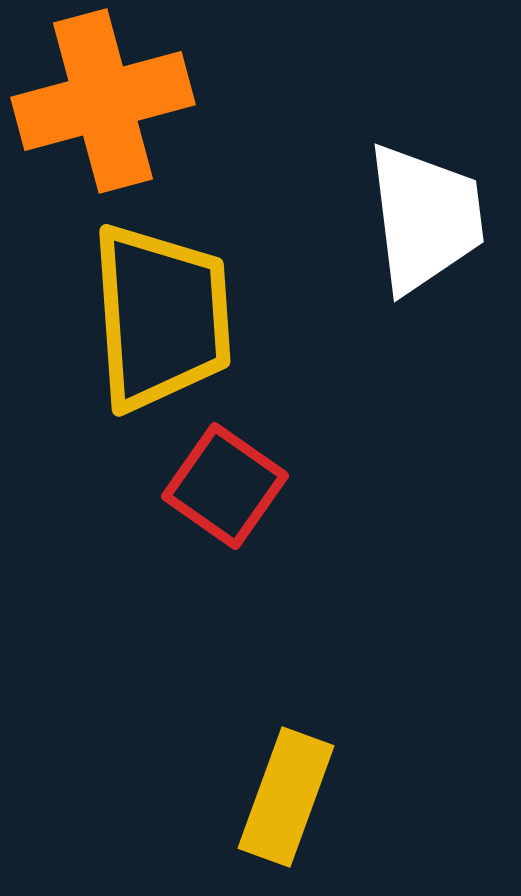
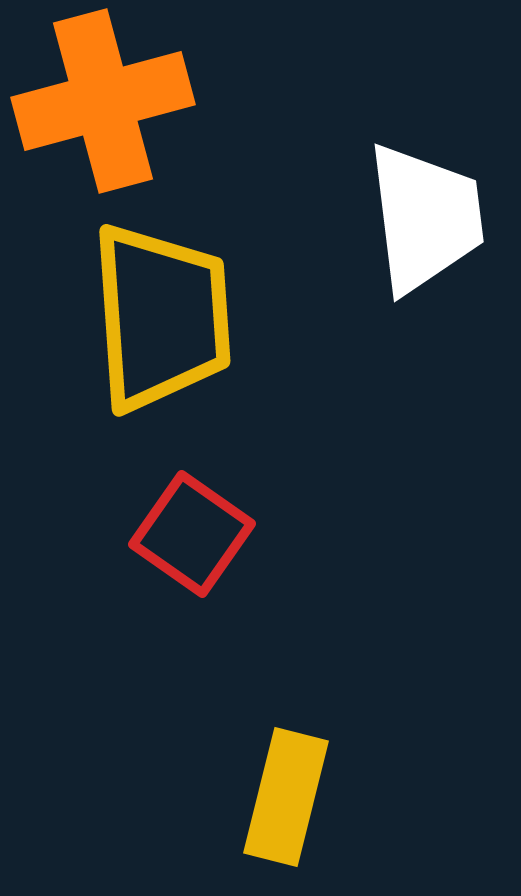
red square: moved 33 px left, 48 px down
yellow rectangle: rotated 6 degrees counterclockwise
